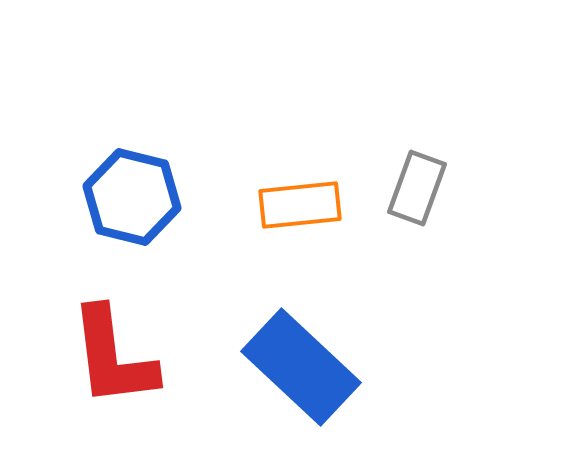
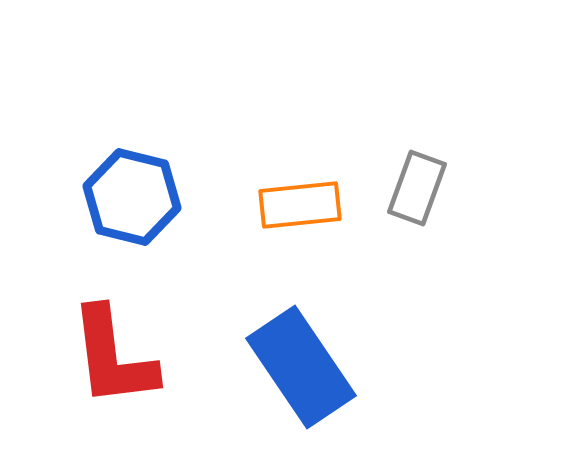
blue rectangle: rotated 13 degrees clockwise
